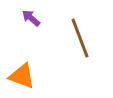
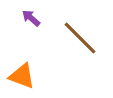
brown line: rotated 24 degrees counterclockwise
